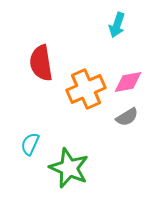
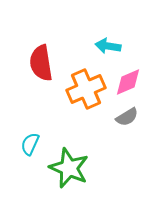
cyan arrow: moved 9 px left, 21 px down; rotated 80 degrees clockwise
pink diamond: rotated 12 degrees counterclockwise
